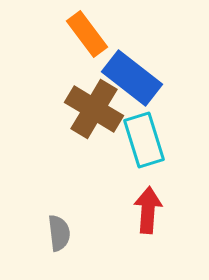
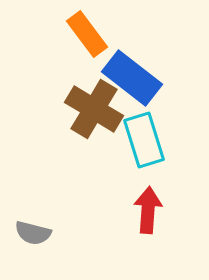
gray semicircle: moved 26 px left; rotated 111 degrees clockwise
